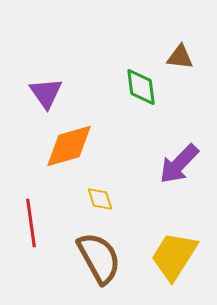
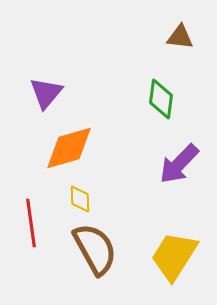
brown triangle: moved 20 px up
green diamond: moved 20 px right, 12 px down; rotated 15 degrees clockwise
purple triangle: rotated 15 degrees clockwise
orange diamond: moved 2 px down
yellow diamond: moved 20 px left; rotated 16 degrees clockwise
brown semicircle: moved 4 px left, 9 px up
